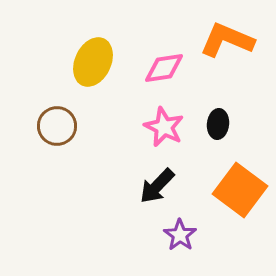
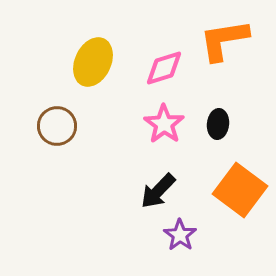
orange L-shape: moved 3 px left; rotated 32 degrees counterclockwise
pink diamond: rotated 9 degrees counterclockwise
pink star: moved 3 px up; rotated 9 degrees clockwise
black arrow: moved 1 px right, 5 px down
